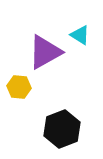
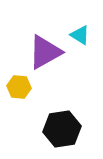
black hexagon: rotated 12 degrees clockwise
